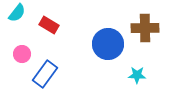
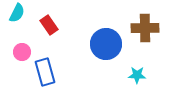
cyan semicircle: rotated 12 degrees counterclockwise
red rectangle: rotated 24 degrees clockwise
blue circle: moved 2 px left
pink circle: moved 2 px up
blue rectangle: moved 2 px up; rotated 52 degrees counterclockwise
